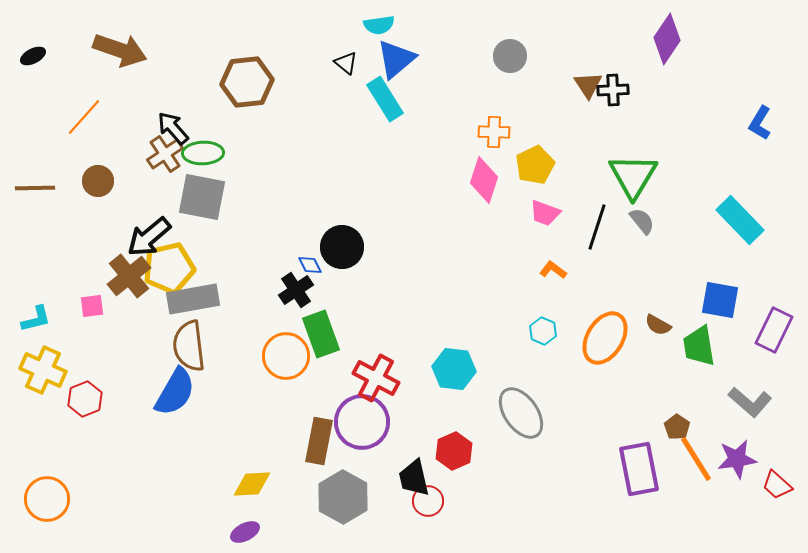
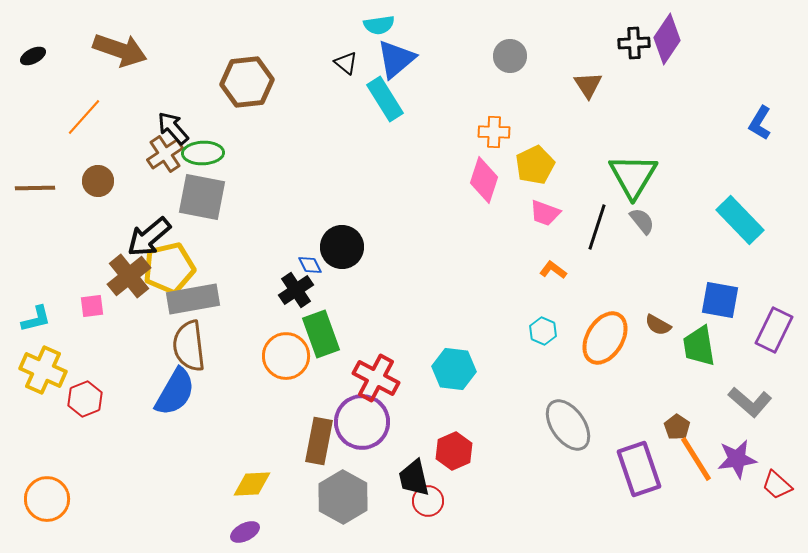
black cross at (613, 90): moved 21 px right, 47 px up
gray ellipse at (521, 413): moved 47 px right, 12 px down
purple rectangle at (639, 469): rotated 8 degrees counterclockwise
